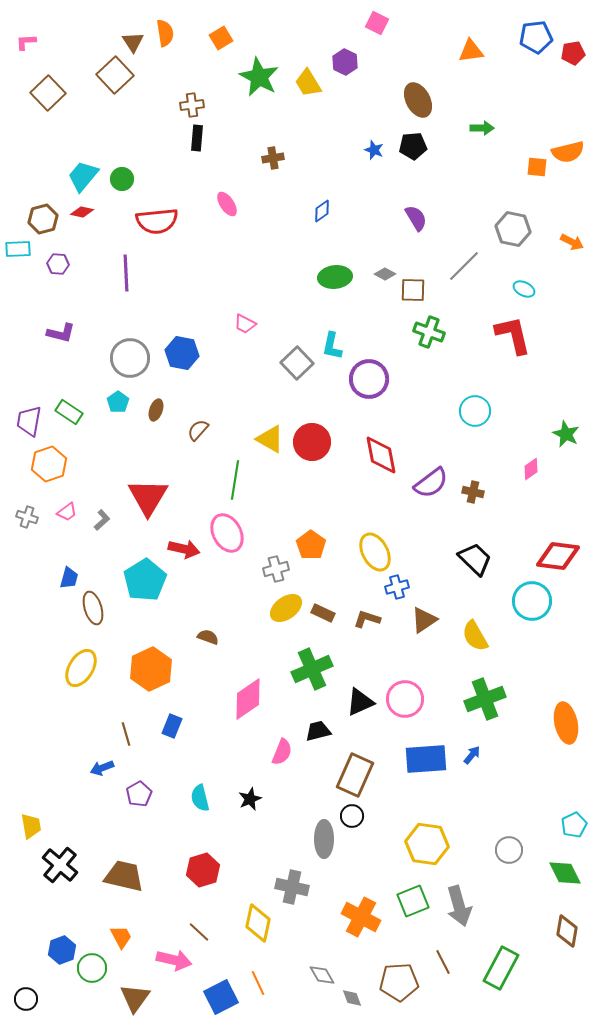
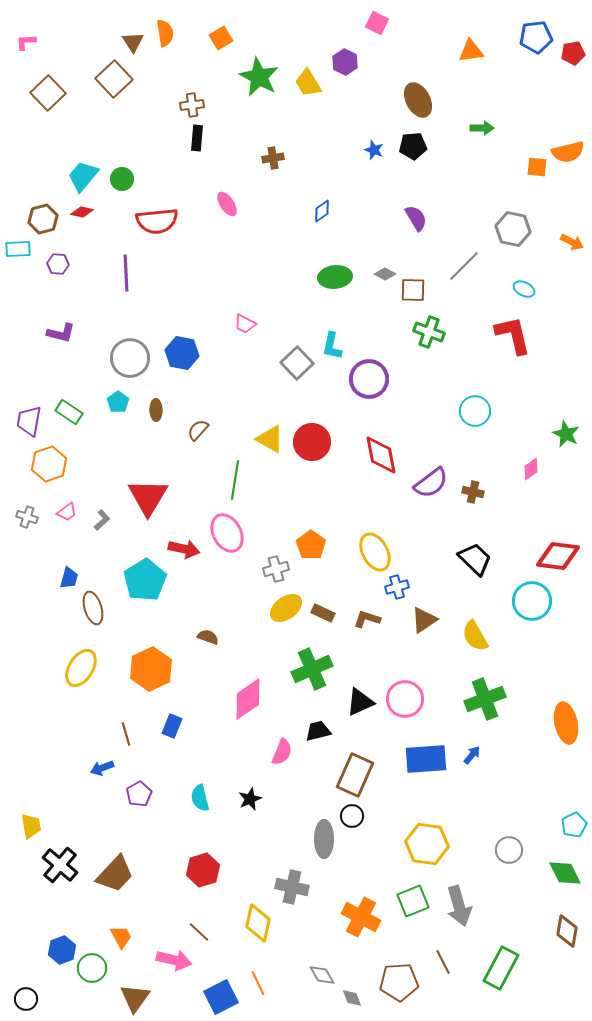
brown square at (115, 75): moved 1 px left, 4 px down
brown ellipse at (156, 410): rotated 20 degrees counterclockwise
brown trapezoid at (124, 876): moved 9 px left, 2 px up; rotated 120 degrees clockwise
